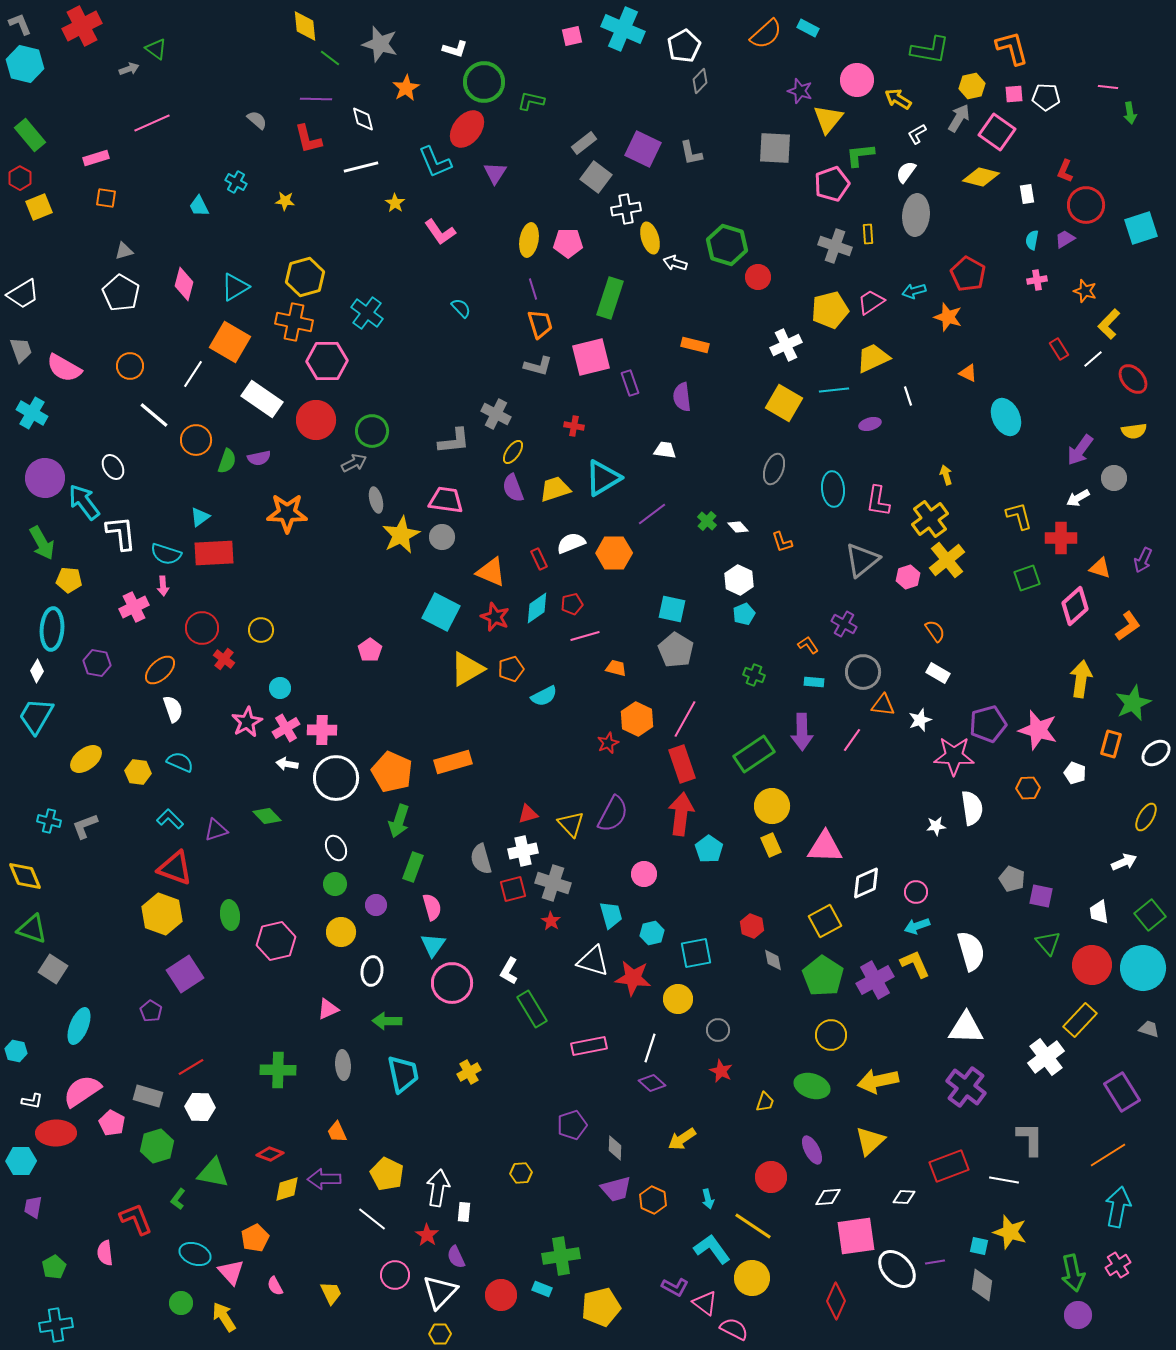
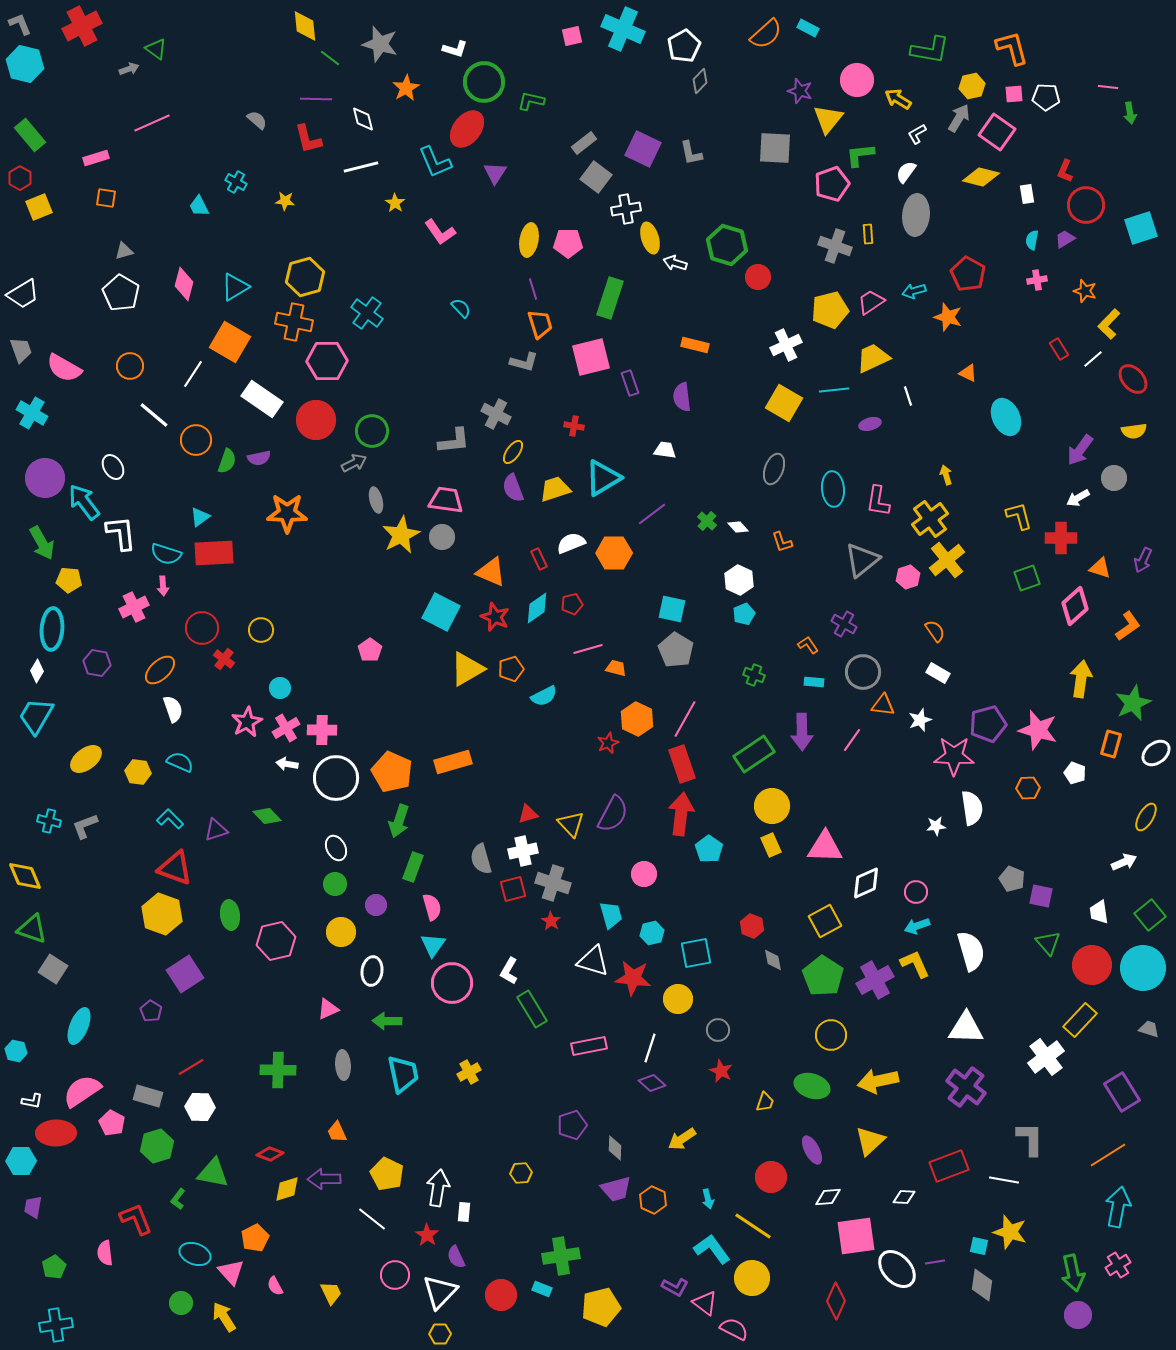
gray L-shape at (538, 366): moved 14 px left, 4 px up
pink line at (585, 636): moved 3 px right, 13 px down
